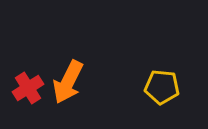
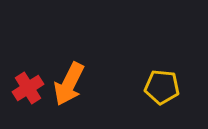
orange arrow: moved 1 px right, 2 px down
